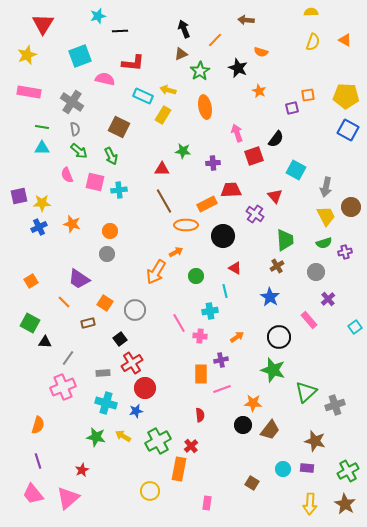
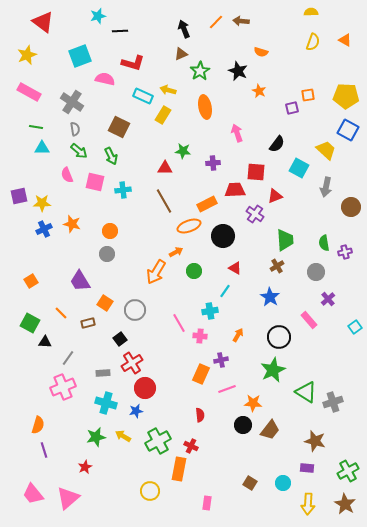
brown arrow at (246, 20): moved 5 px left, 1 px down
red triangle at (43, 24): moved 2 px up; rotated 25 degrees counterclockwise
orange line at (215, 40): moved 1 px right, 18 px up
red L-shape at (133, 63): rotated 10 degrees clockwise
black star at (238, 68): moved 3 px down
pink rectangle at (29, 92): rotated 20 degrees clockwise
green line at (42, 127): moved 6 px left
black semicircle at (276, 139): moved 1 px right, 5 px down
red square at (254, 156): moved 2 px right, 16 px down; rotated 24 degrees clockwise
red triangle at (162, 169): moved 3 px right, 1 px up
cyan square at (296, 170): moved 3 px right, 2 px up
cyan cross at (119, 190): moved 4 px right
red trapezoid at (231, 190): moved 4 px right
red triangle at (275, 196): rotated 49 degrees clockwise
yellow trapezoid at (326, 216): moved 66 px up; rotated 20 degrees counterclockwise
orange ellipse at (186, 225): moved 3 px right, 1 px down; rotated 20 degrees counterclockwise
blue cross at (39, 227): moved 5 px right, 2 px down
green semicircle at (324, 243): rotated 98 degrees clockwise
green circle at (196, 276): moved 2 px left, 5 px up
purple trapezoid at (79, 279): moved 1 px right, 2 px down; rotated 25 degrees clockwise
cyan line at (225, 291): rotated 48 degrees clockwise
orange line at (64, 302): moved 3 px left, 11 px down
orange arrow at (237, 337): moved 1 px right, 2 px up; rotated 24 degrees counterclockwise
green star at (273, 370): rotated 30 degrees clockwise
orange rectangle at (201, 374): rotated 24 degrees clockwise
pink line at (222, 389): moved 5 px right
green triangle at (306, 392): rotated 45 degrees counterclockwise
gray cross at (335, 405): moved 2 px left, 3 px up
green star at (96, 437): rotated 24 degrees counterclockwise
red cross at (191, 446): rotated 24 degrees counterclockwise
purple line at (38, 461): moved 6 px right, 11 px up
cyan circle at (283, 469): moved 14 px down
red star at (82, 470): moved 3 px right, 3 px up
brown square at (252, 483): moved 2 px left
yellow arrow at (310, 504): moved 2 px left
